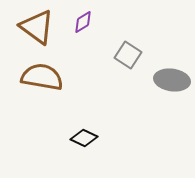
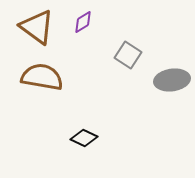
gray ellipse: rotated 16 degrees counterclockwise
